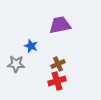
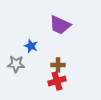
purple trapezoid: rotated 145 degrees counterclockwise
brown cross: moved 1 px down; rotated 24 degrees clockwise
